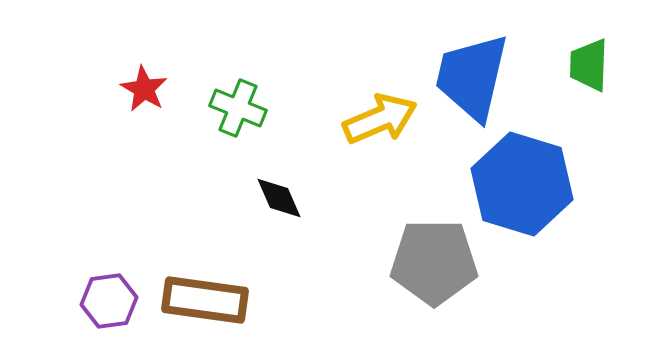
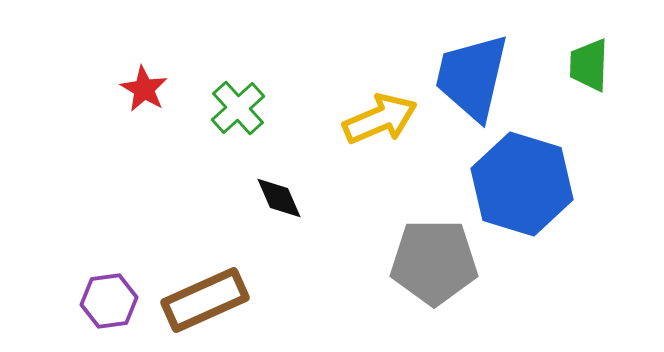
green cross: rotated 26 degrees clockwise
brown rectangle: rotated 32 degrees counterclockwise
